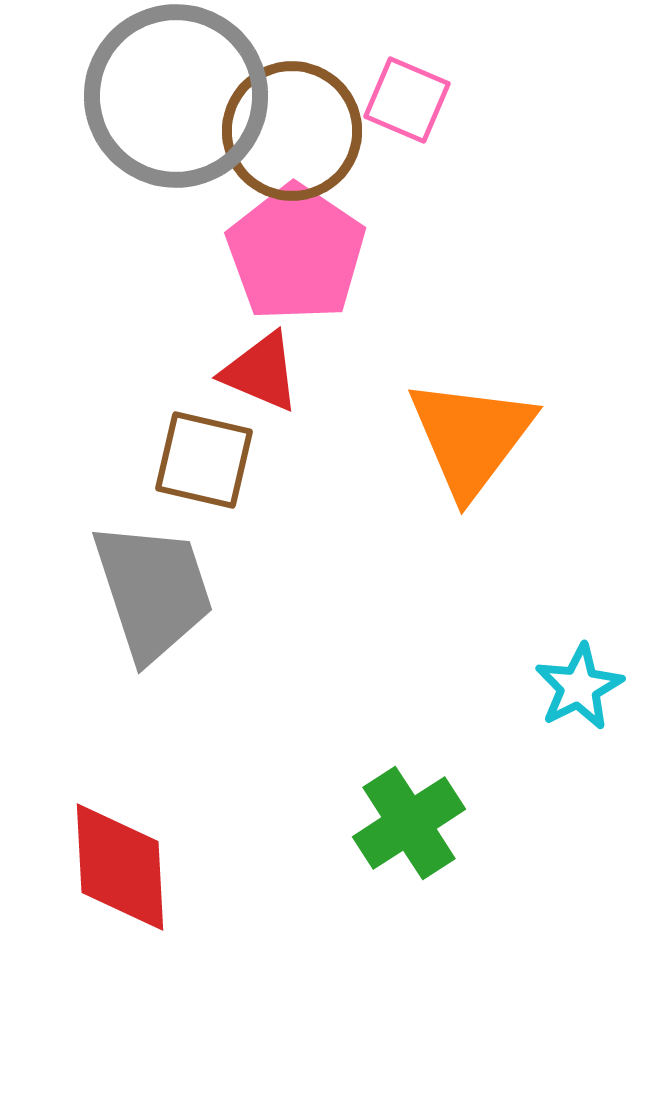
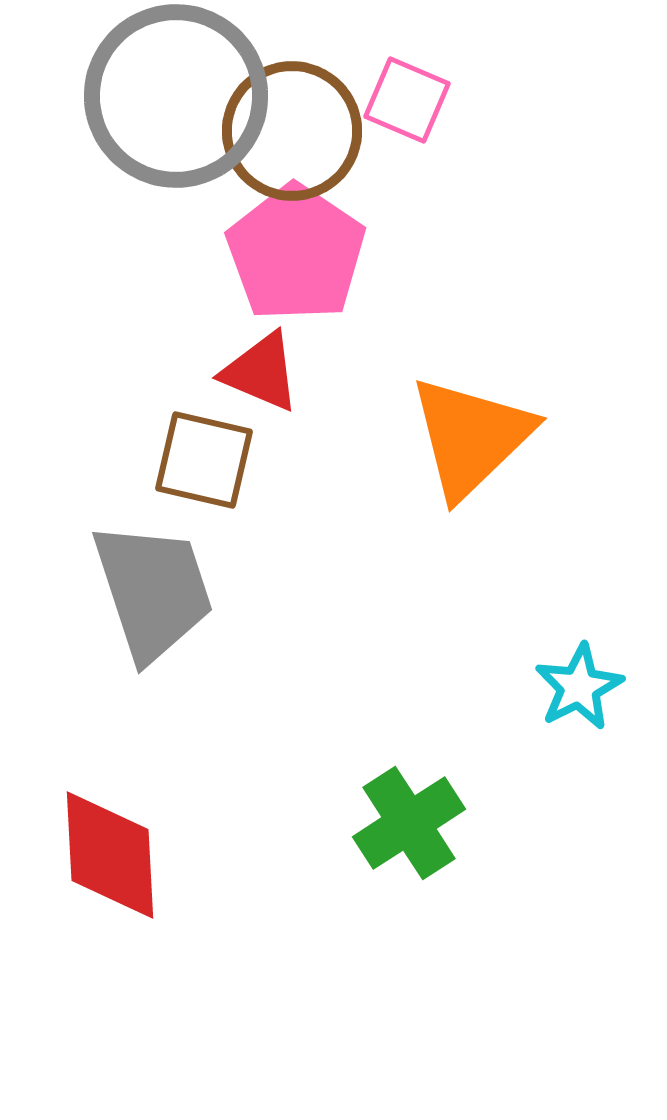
orange triangle: rotated 9 degrees clockwise
red diamond: moved 10 px left, 12 px up
